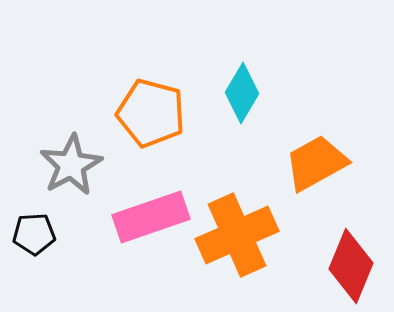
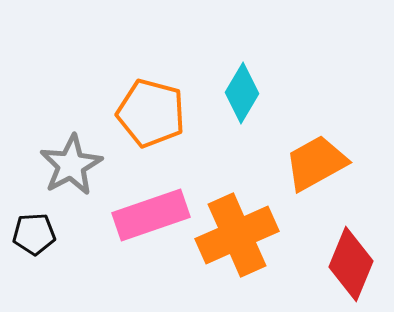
pink rectangle: moved 2 px up
red diamond: moved 2 px up
